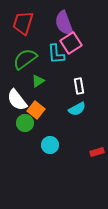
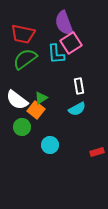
red trapezoid: moved 11 px down; rotated 95 degrees counterclockwise
green triangle: moved 3 px right, 17 px down
white semicircle: rotated 15 degrees counterclockwise
green circle: moved 3 px left, 4 px down
